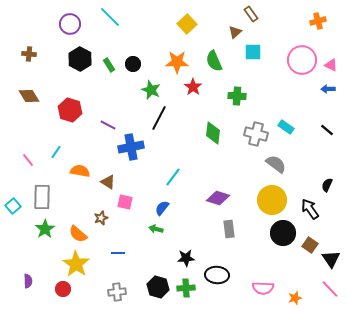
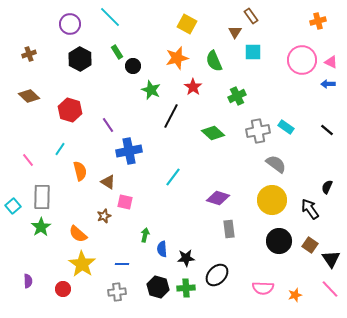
brown rectangle at (251, 14): moved 2 px down
yellow square at (187, 24): rotated 18 degrees counterclockwise
brown triangle at (235, 32): rotated 16 degrees counterclockwise
brown cross at (29, 54): rotated 24 degrees counterclockwise
orange star at (177, 62): moved 4 px up; rotated 15 degrees counterclockwise
black circle at (133, 64): moved 2 px down
green rectangle at (109, 65): moved 8 px right, 13 px up
pink triangle at (331, 65): moved 3 px up
blue arrow at (328, 89): moved 5 px up
brown diamond at (29, 96): rotated 15 degrees counterclockwise
green cross at (237, 96): rotated 30 degrees counterclockwise
black line at (159, 118): moved 12 px right, 2 px up
purple line at (108, 125): rotated 28 degrees clockwise
green diamond at (213, 133): rotated 55 degrees counterclockwise
gray cross at (256, 134): moved 2 px right, 3 px up; rotated 25 degrees counterclockwise
blue cross at (131, 147): moved 2 px left, 4 px down
cyan line at (56, 152): moved 4 px right, 3 px up
orange semicircle at (80, 171): rotated 66 degrees clockwise
black semicircle at (327, 185): moved 2 px down
blue semicircle at (162, 208): moved 41 px down; rotated 42 degrees counterclockwise
brown star at (101, 218): moved 3 px right, 2 px up
green star at (45, 229): moved 4 px left, 2 px up
green arrow at (156, 229): moved 11 px left, 6 px down; rotated 88 degrees clockwise
black circle at (283, 233): moved 4 px left, 8 px down
blue line at (118, 253): moved 4 px right, 11 px down
yellow star at (76, 264): moved 6 px right
black ellipse at (217, 275): rotated 50 degrees counterclockwise
orange star at (295, 298): moved 3 px up
